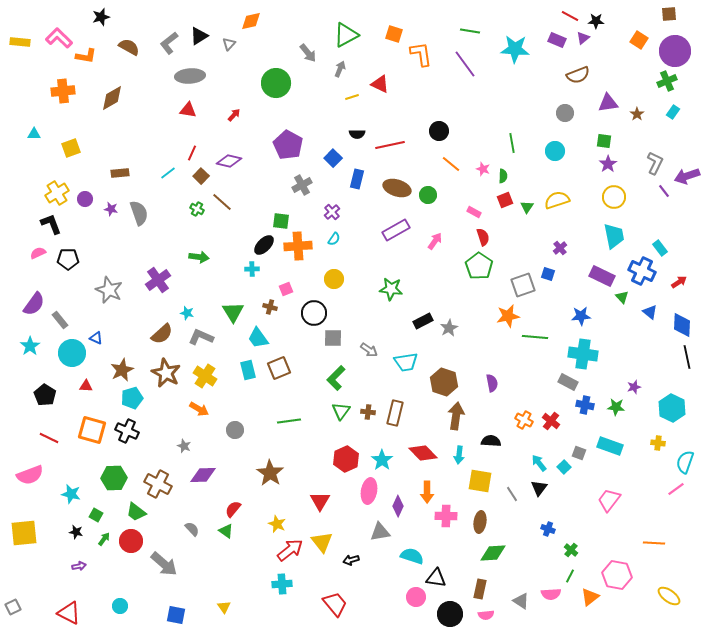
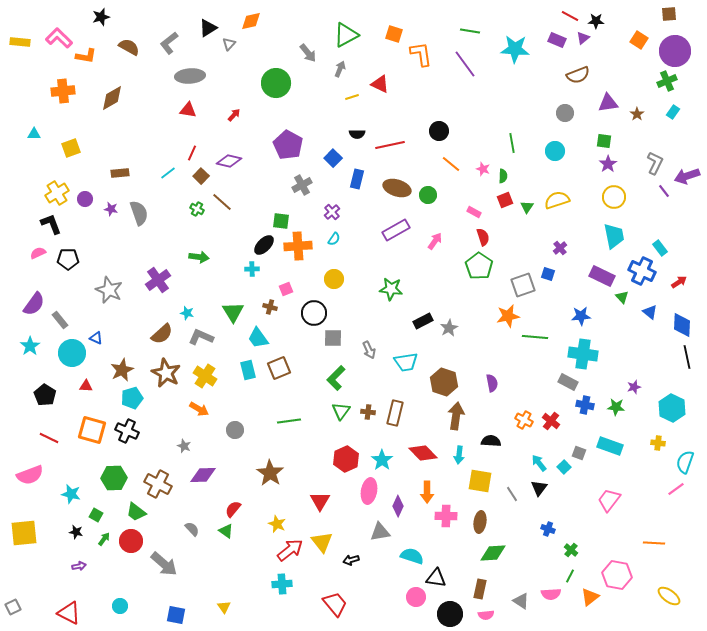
black triangle at (199, 36): moved 9 px right, 8 px up
gray arrow at (369, 350): rotated 30 degrees clockwise
